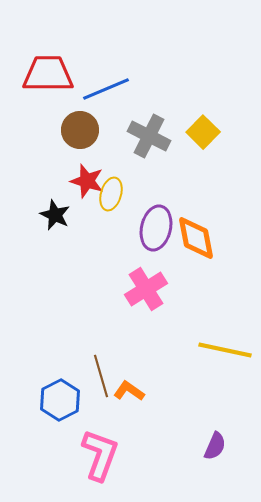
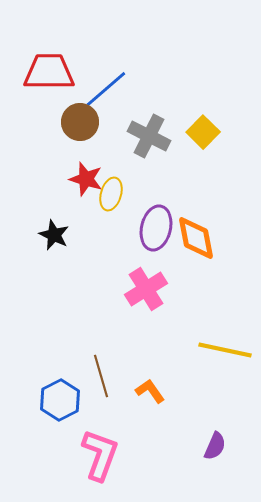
red trapezoid: moved 1 px right, 2 px up
blue line: rotated 18 degrees counterclockwise
brown circle: moved 8 px up
red star: moved 1 px left, 2 px up
black star: moved 1 px left, 20 px down
orange L-shape: moved 21 px right; rotated 20 degrees clockwise
